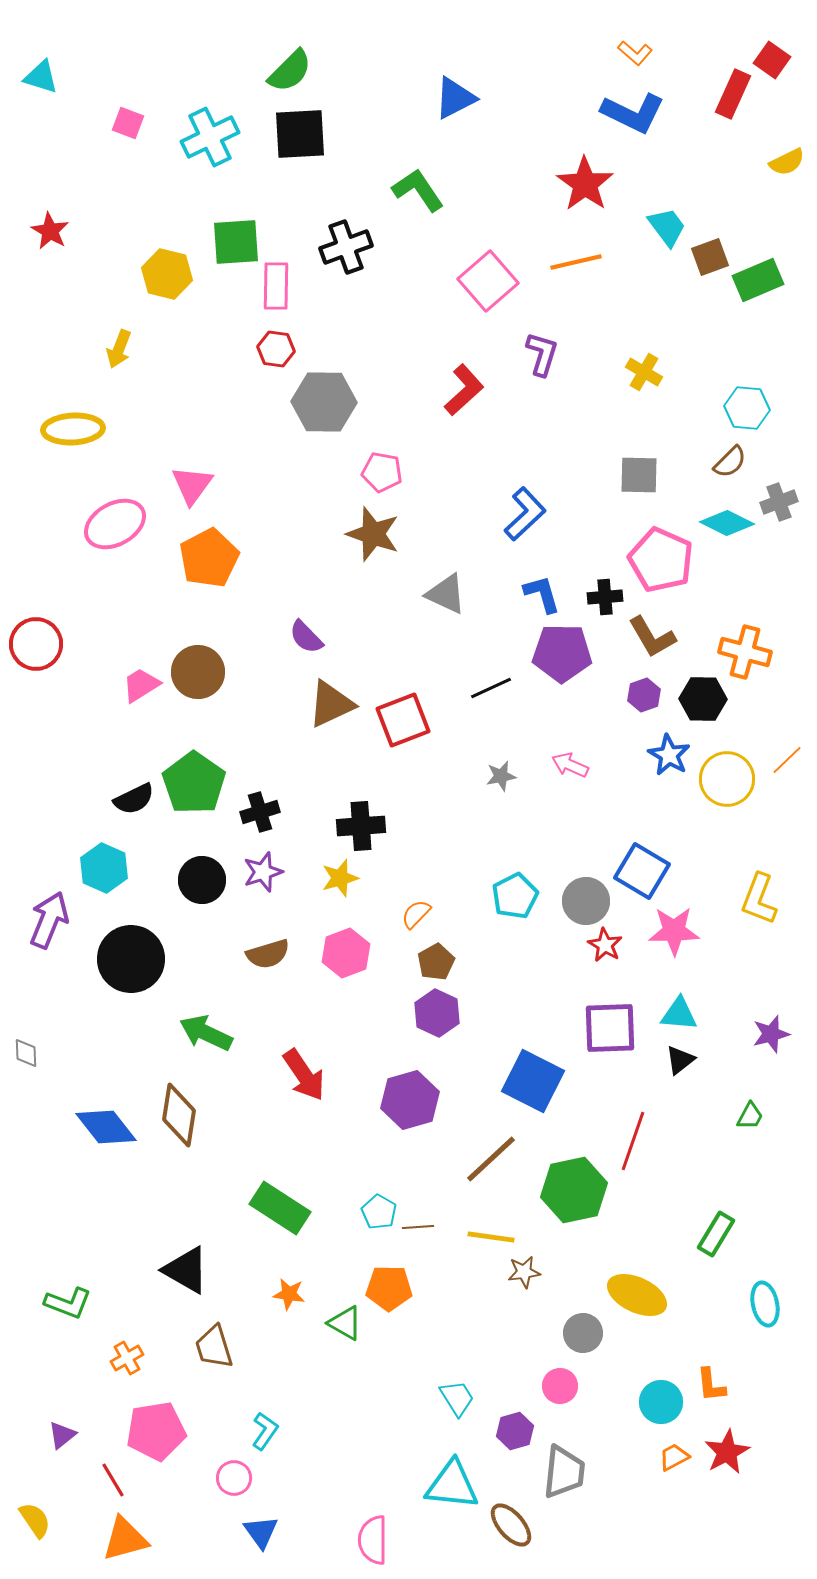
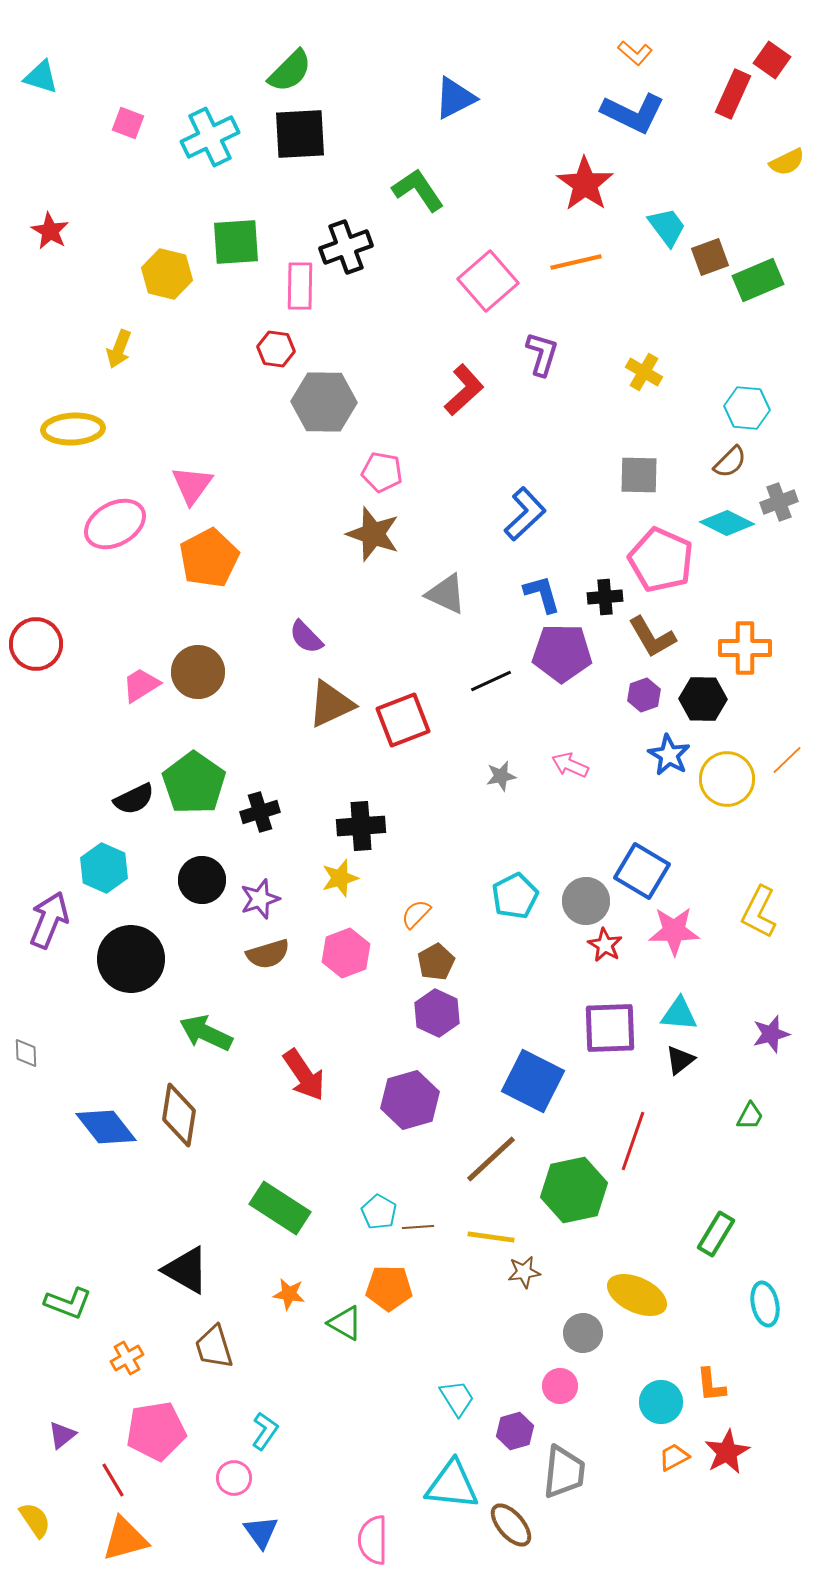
pink rectangle at (276, 286): moved 24 px right
orange cross at (745, 652): moved 4 px up; rotated 15 degrees counterclockwise
black line at (491, 688): moved 7 px up
purple star at (263, 872): moved 3 px left, 27 px down
yellow L-shape at (759, 899): moved 13 px down; rotated 6 degrees clockwise
